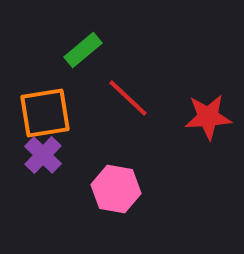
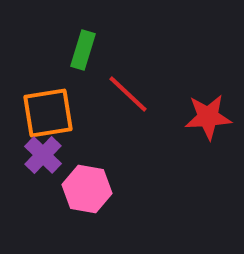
green rectangle: rotated 33 degrees counterclockwise
red line: moved 4 px up
orange square: moved 3 px right
pink hexagon: moved 29 px left
